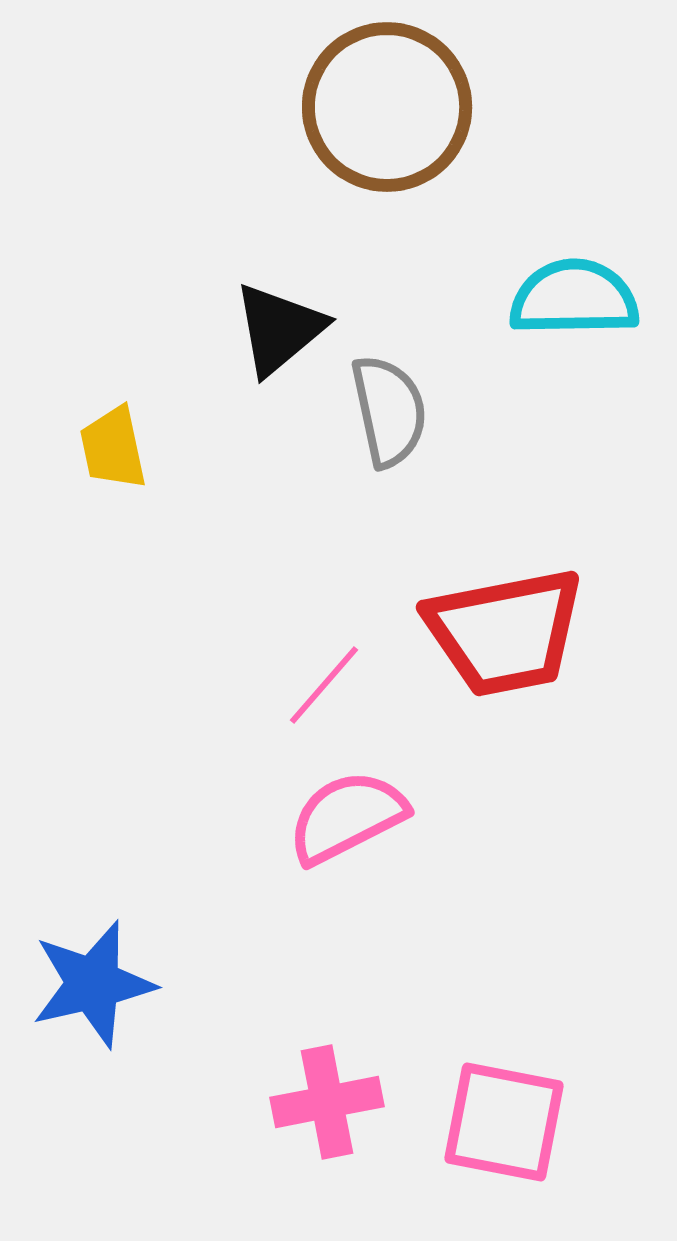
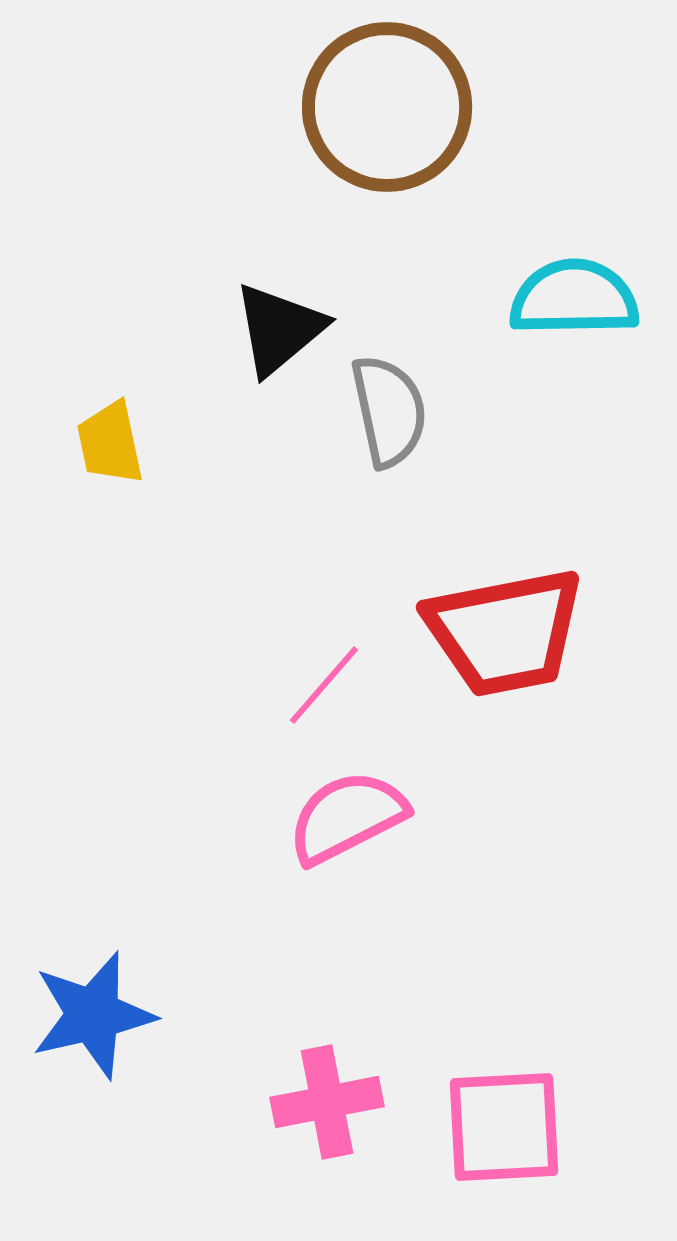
yellow trapezoid: moved 3 px left, 5 px up
blue star: moved 31 px down
pink square: moved 5 px down; rotated 14 degrees counterclockwise
